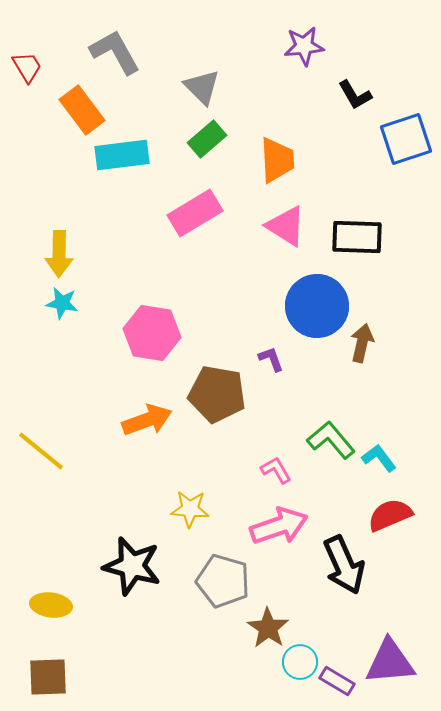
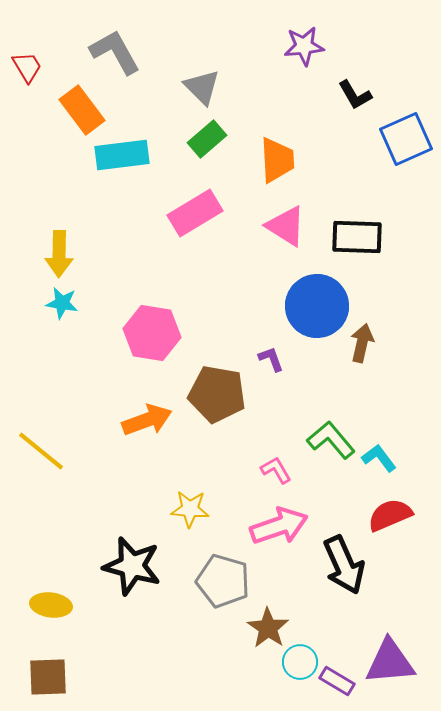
blue square: rotated 6 degrees counterclockwise
